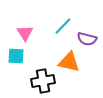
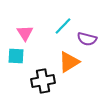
orange triangle: rotated 45 degrees counterclockwise
